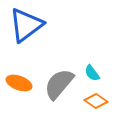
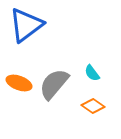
gray semicircle: moved 5 px left
orange diamond: moved 3 px left, 5 px down
